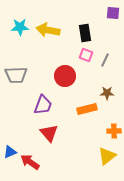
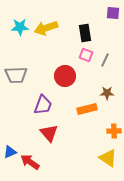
yellow arrow: moved 2 px left, 2 px up; rotated 30 degrees counterclockwise
yellow triangle: moved 1 px right, 2 px down; rotated 48 degrees counterclockwise
